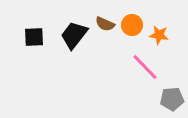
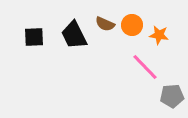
black trapezoid: rotated 64 degrees counterclockwise
gray pentagon: moved 3 px up
